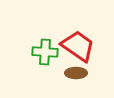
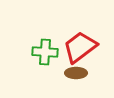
red trapezoid: moved 2 px right, 1 px down; rotated 72 degrees counterclockwise
